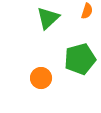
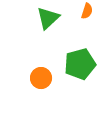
green pentagon: moved 5 px down
